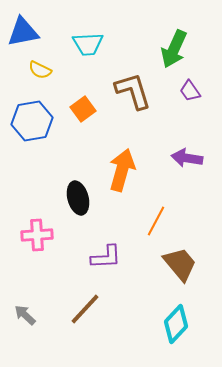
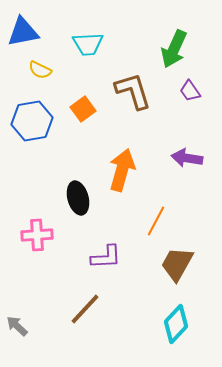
brown trapezoid: moved 3 px left; rotated 111 degrees counterclockwise
gray arrow: moved 8 px left, 11 px down
